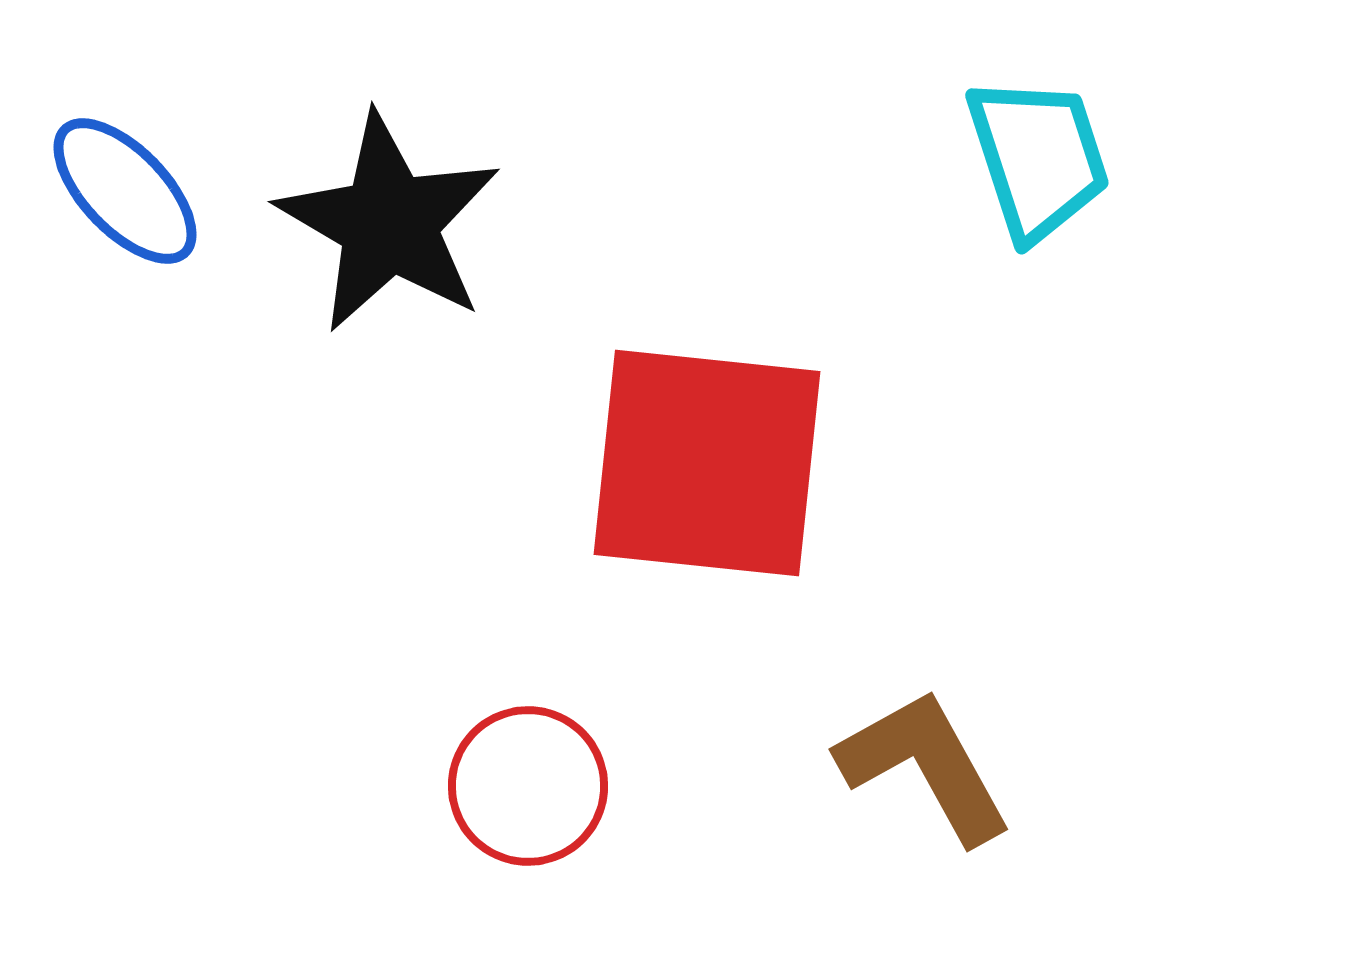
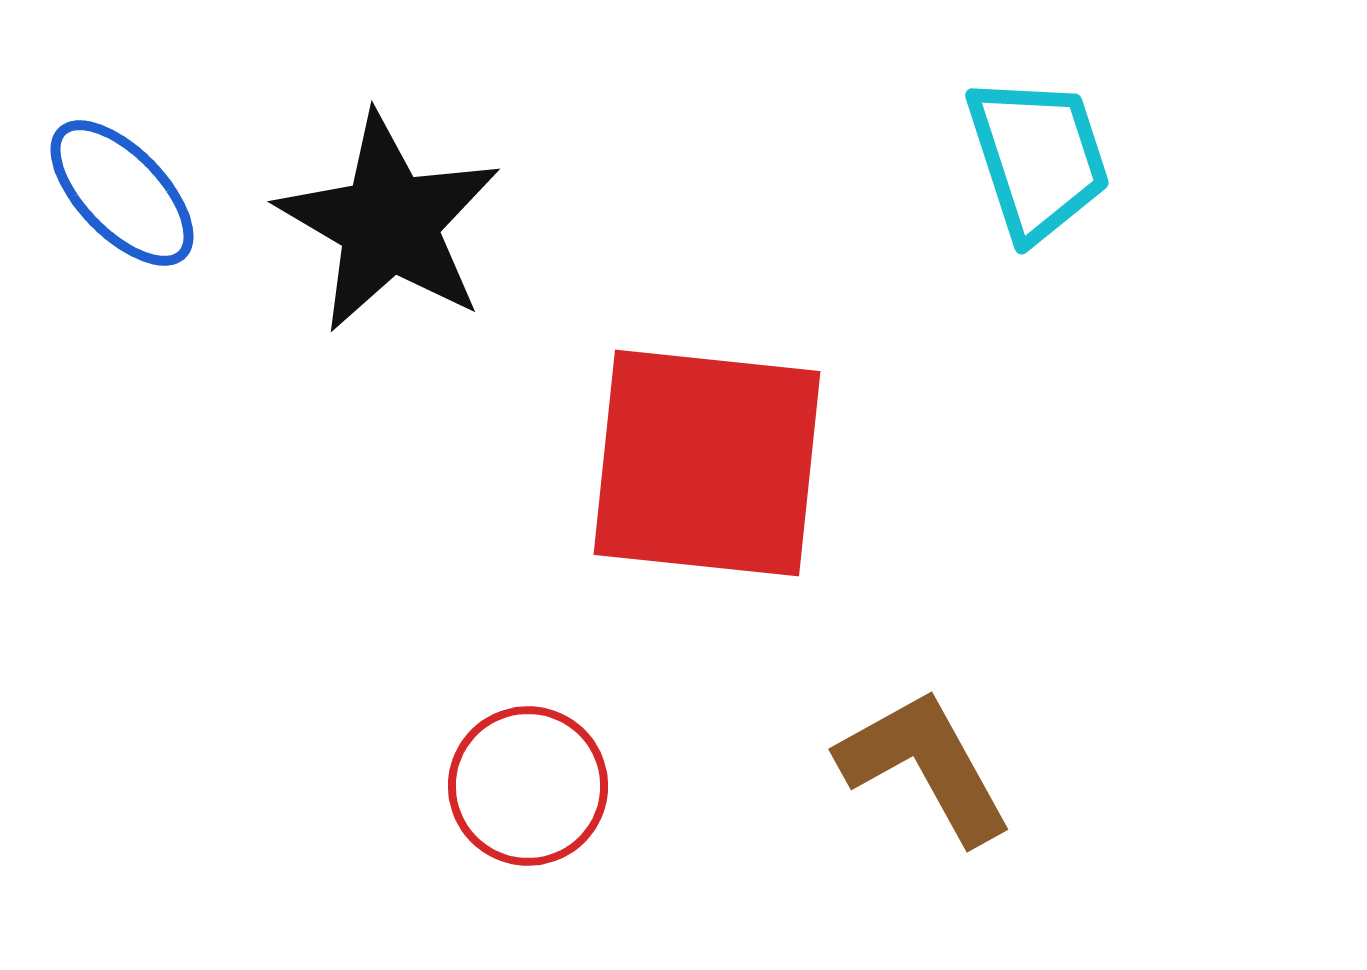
blue ellipse: moved 3 px left, 2 px down
